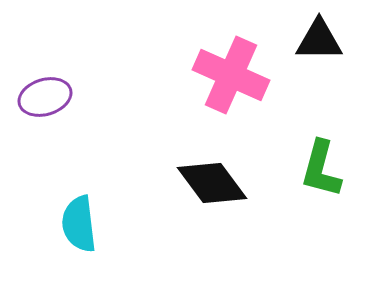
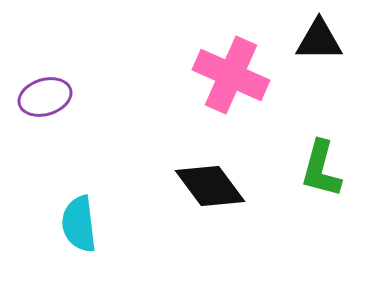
black diamond: moved 2 px left, 3 px down
